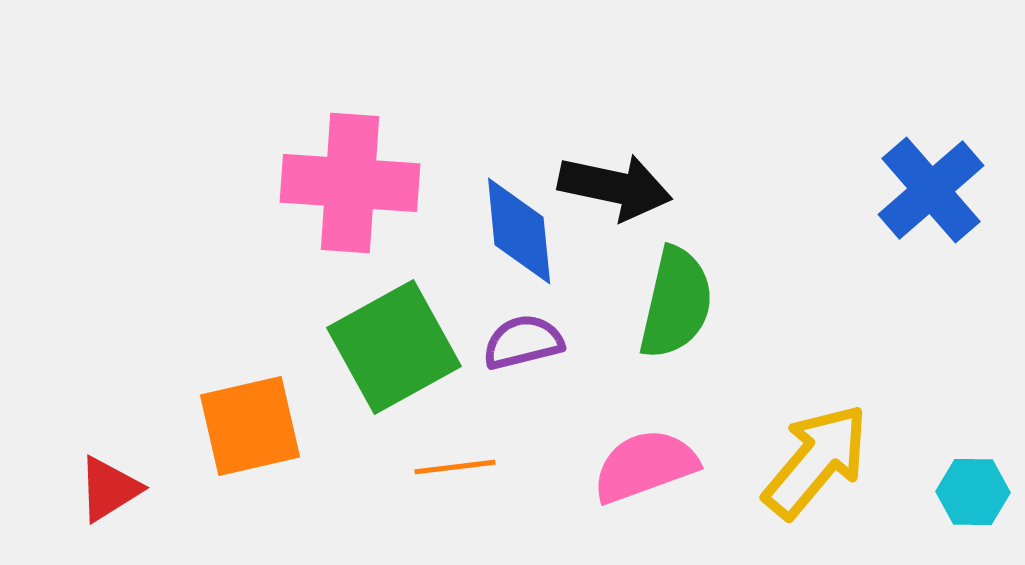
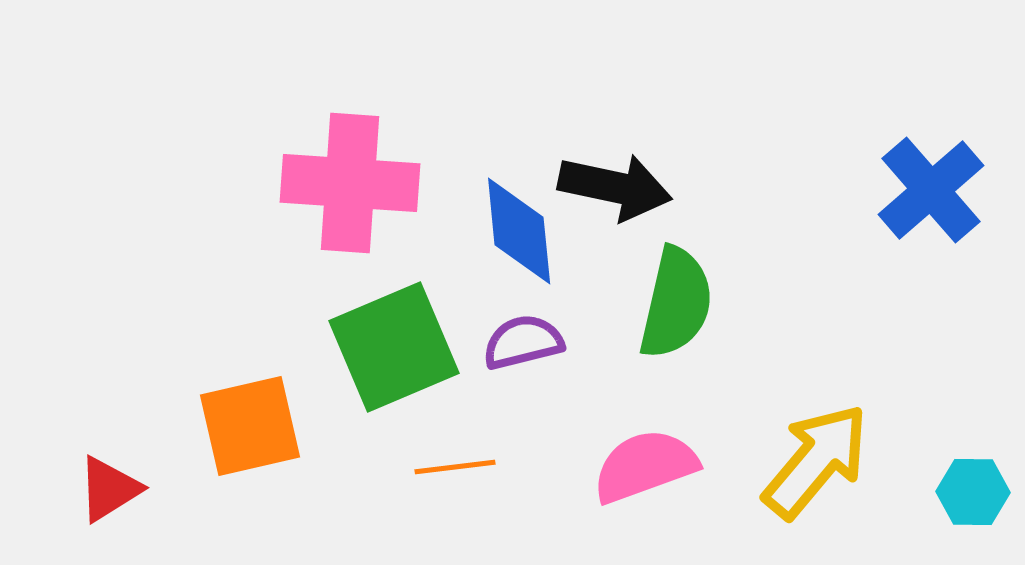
green square: rotated 6 degrees clockwise
